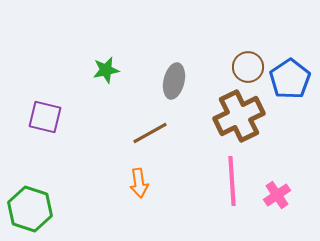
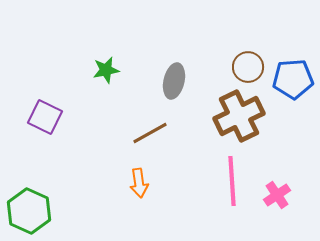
blue pentagon: moved 3 px right; rotated 30 degrees clockwise
purple square: rotated 12 degrees clockwise
green hexagon: moved 1 px left, 2 px down; rotated 6 degrees clockwise
